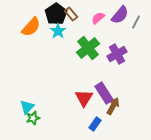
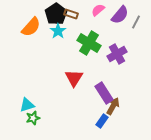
brown rectangle: rotated 32 degrees counterclockwise
pink semicircle: moved 8 px up
green cross: moved 1 px right, 5 px up; rotated 20 degrees counterclockwise
red triangle: moved 10 px left, 20 px up
cyan triangle: moved 2 px up; rotated 28 degrees clockwise
blue rectangle: moved 7 px right, 3 px up
